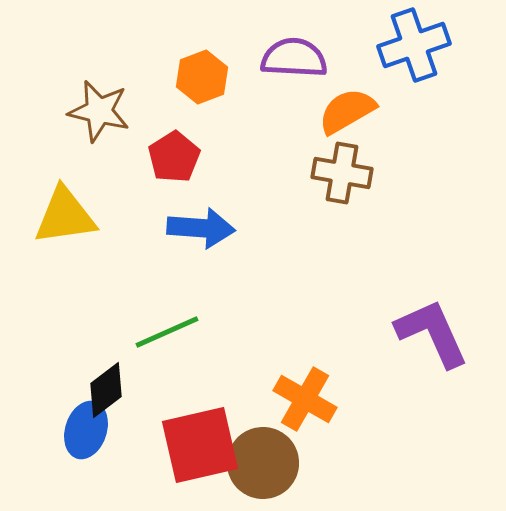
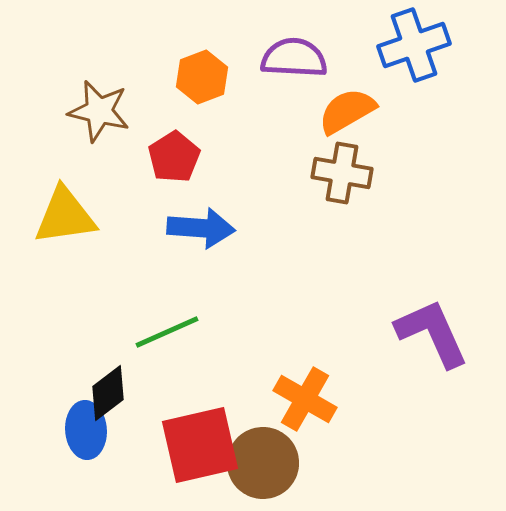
black diamond: moved 2 px right, 3 px down
blue ellipse: rotated 22 degrees counterclockwise
